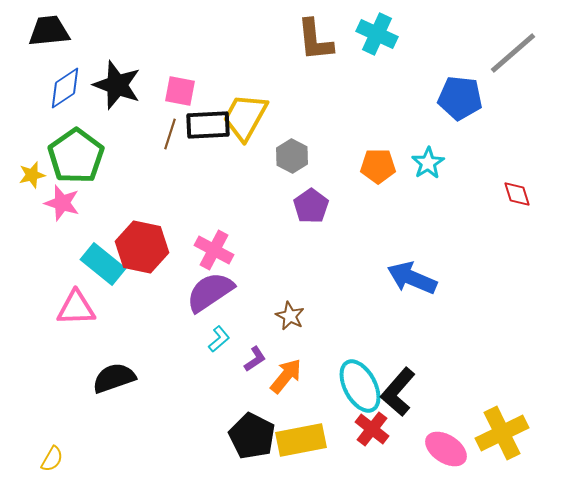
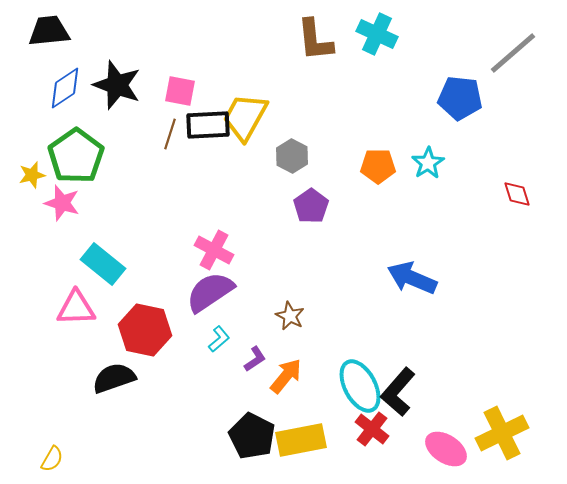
red hexagon: moved 3 px right, 83 px down
